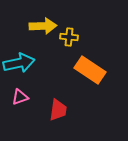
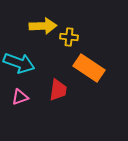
cyan arrow: rotated 32 degrees clockwise
orange rectangle: moved 1 px left, 2 px up
red trapezoid: moved 20 px up
